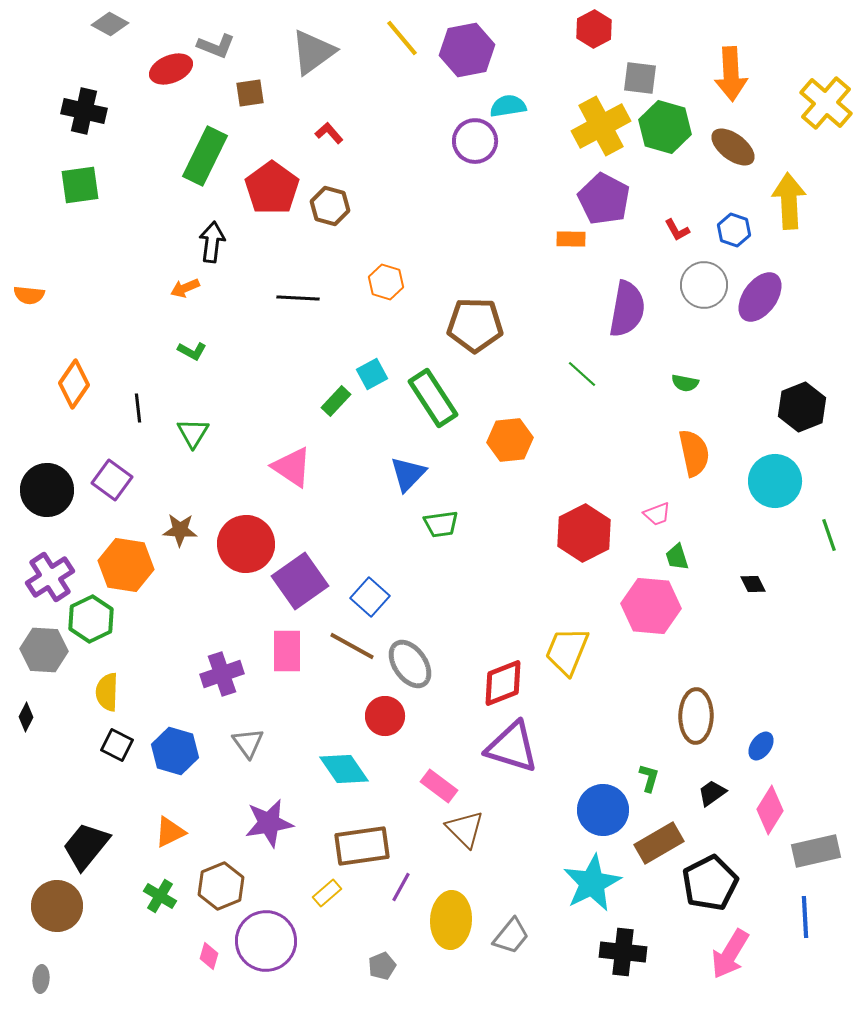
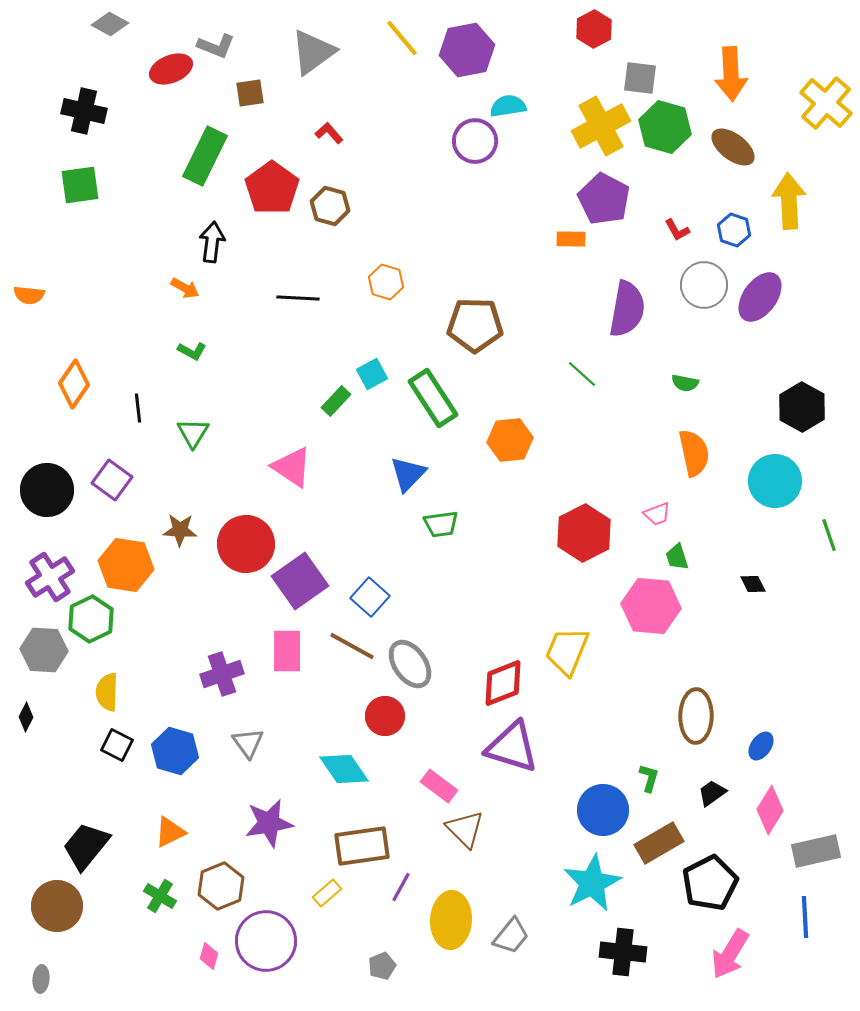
orange arrow at (185, 288): rotated 128 degrees counterclockwise
black hexagon at (802, 407): rotated 9 degrees counterclockwise
